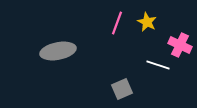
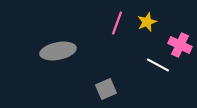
yellow star: rotated 24 degrees clockwise
white line: rotated 10 degrees clockwise
gray square: moved 16 px left
